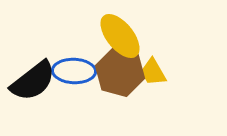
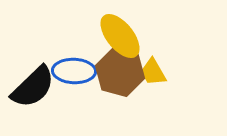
black semicircle: moved 6 px down; rotated 6 degrees counterclockwise
